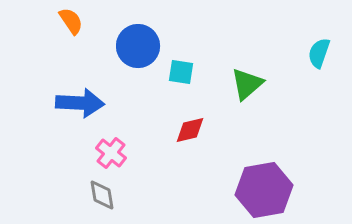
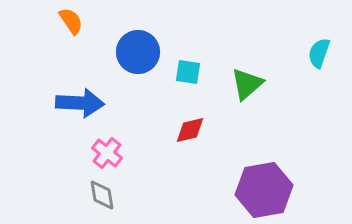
blue circle: moved 6 px down
cyan square: moved 7 px right
pink cross: moved 4 px left
